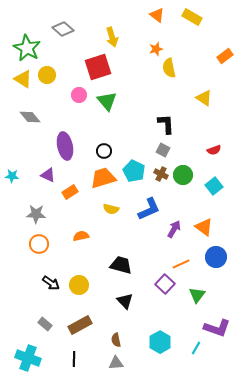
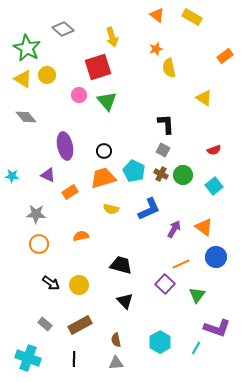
gray diamond at (30, 117): moved 4 px left
